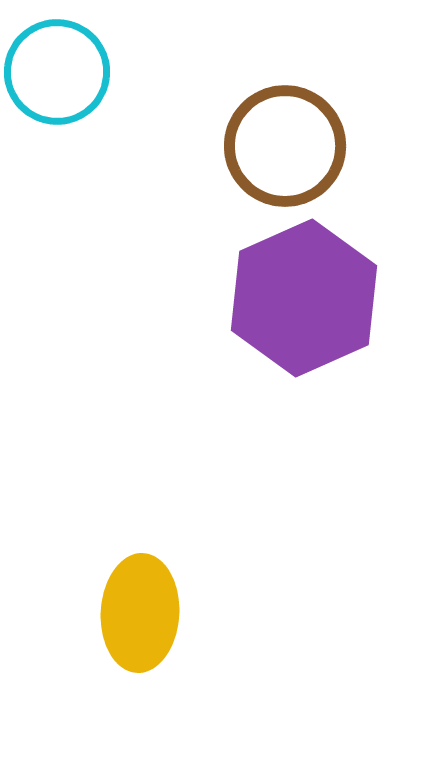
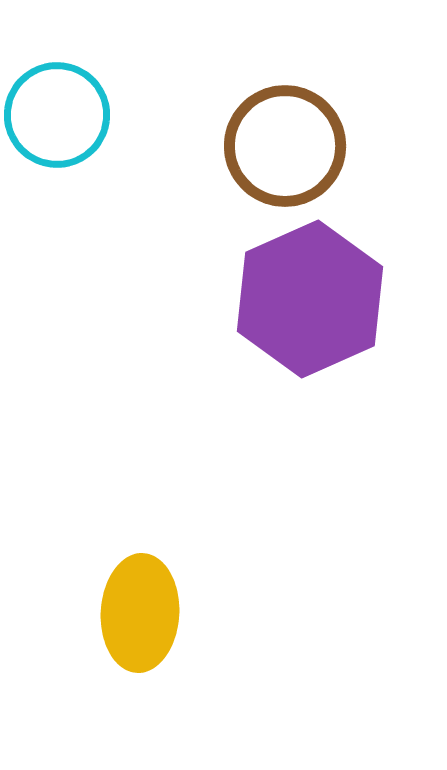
cyan circle: moved 43 px down
purple hexagon: moved 6 px right, 1 px down
